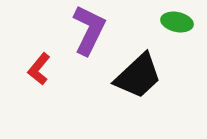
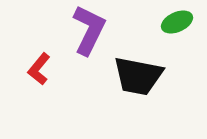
green ellipse: rotated 36 degrees counterclockwise
black trapezoid: rotated 54 degrees clockwise
